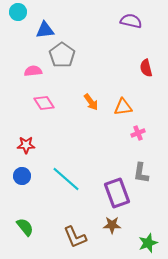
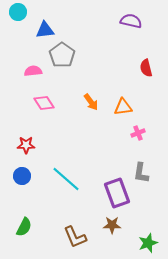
green semicircle: moved 1 px left; rotated 66 degrees clockwise
